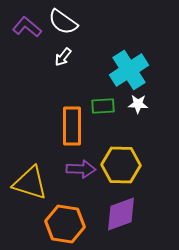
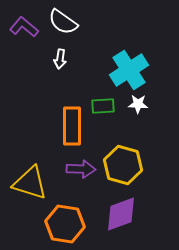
purple L-shape: moved 3 px left
white arrow: moved 3 px left, 2 px down; rotated 30 degrees counterclockwise
yellow hexagon: moved 2 px right; rotated 15 degrees clockwise
